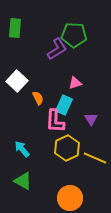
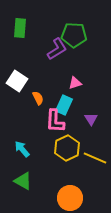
green rectangle: moved 5 px right
white square: rotated 10 degrees counterclockwise
